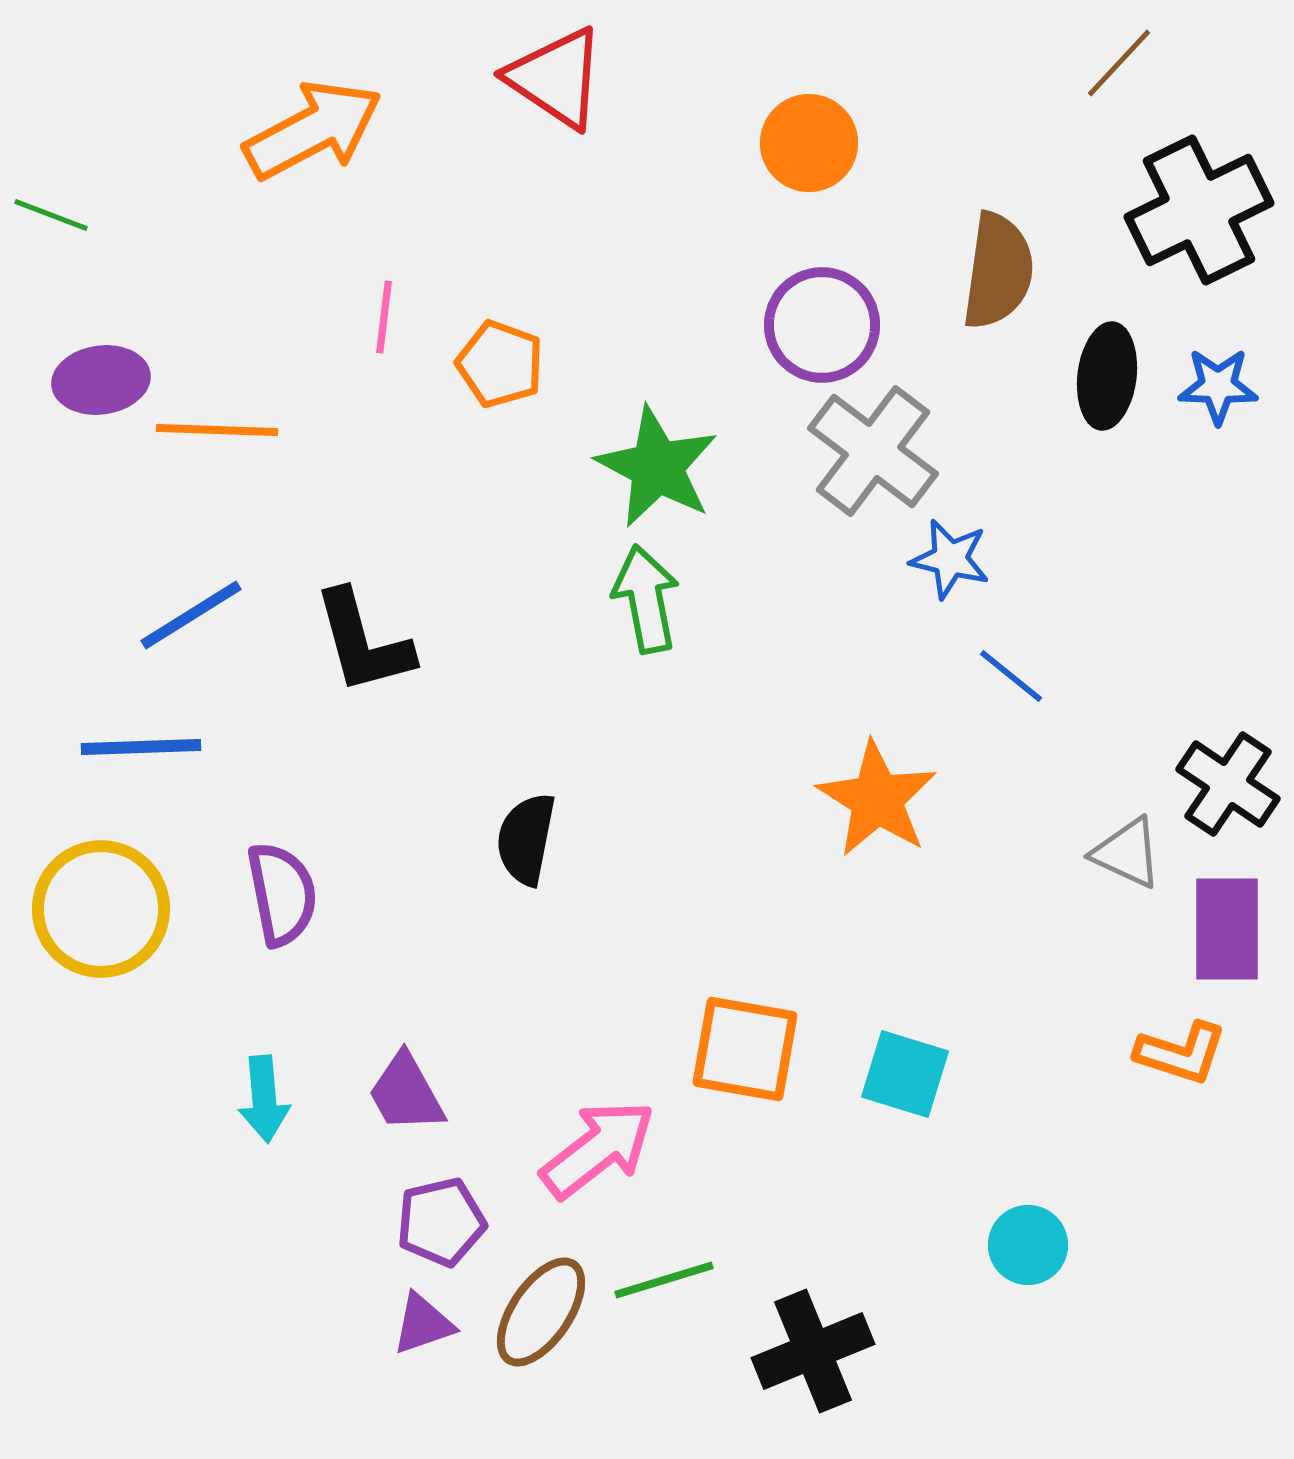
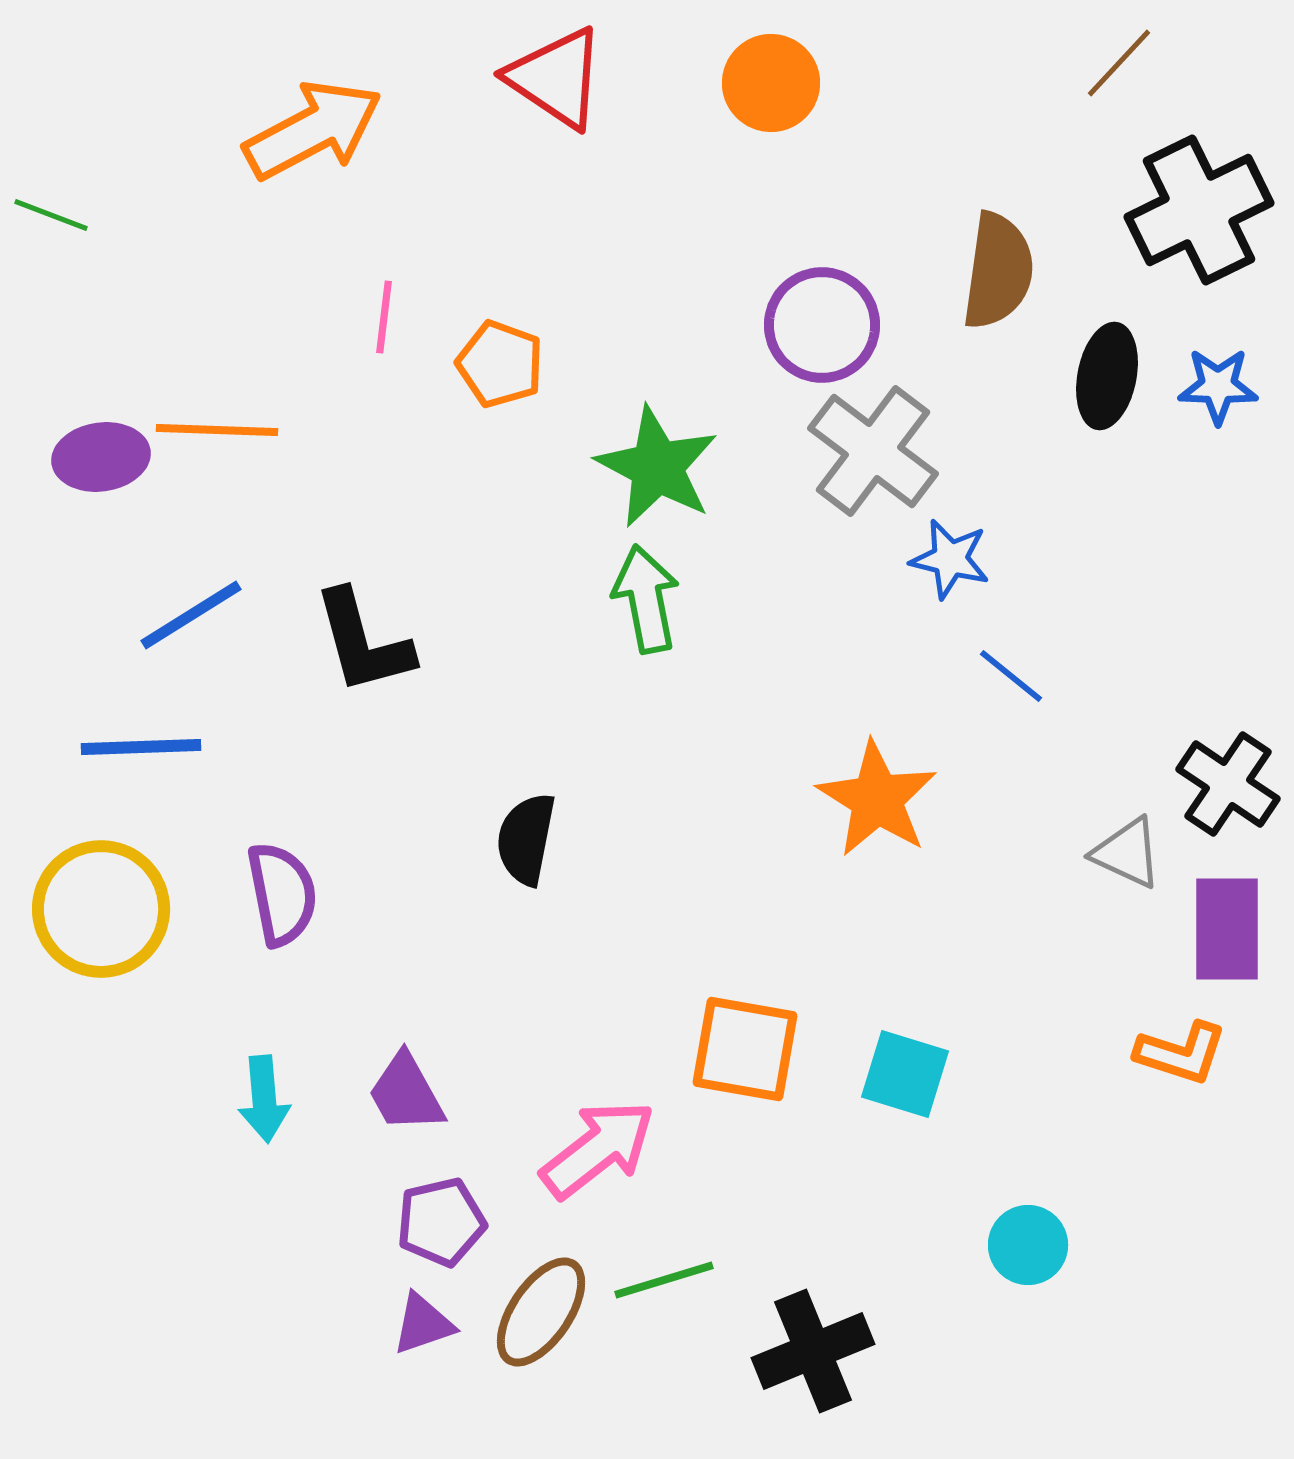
orange circle at (809, 143): moved 38 px left, 60 px up
black ellipse at (1107, 376): rotated 4 degrees clockwise
purple ellipse at (101, 380): moved 77 px down
